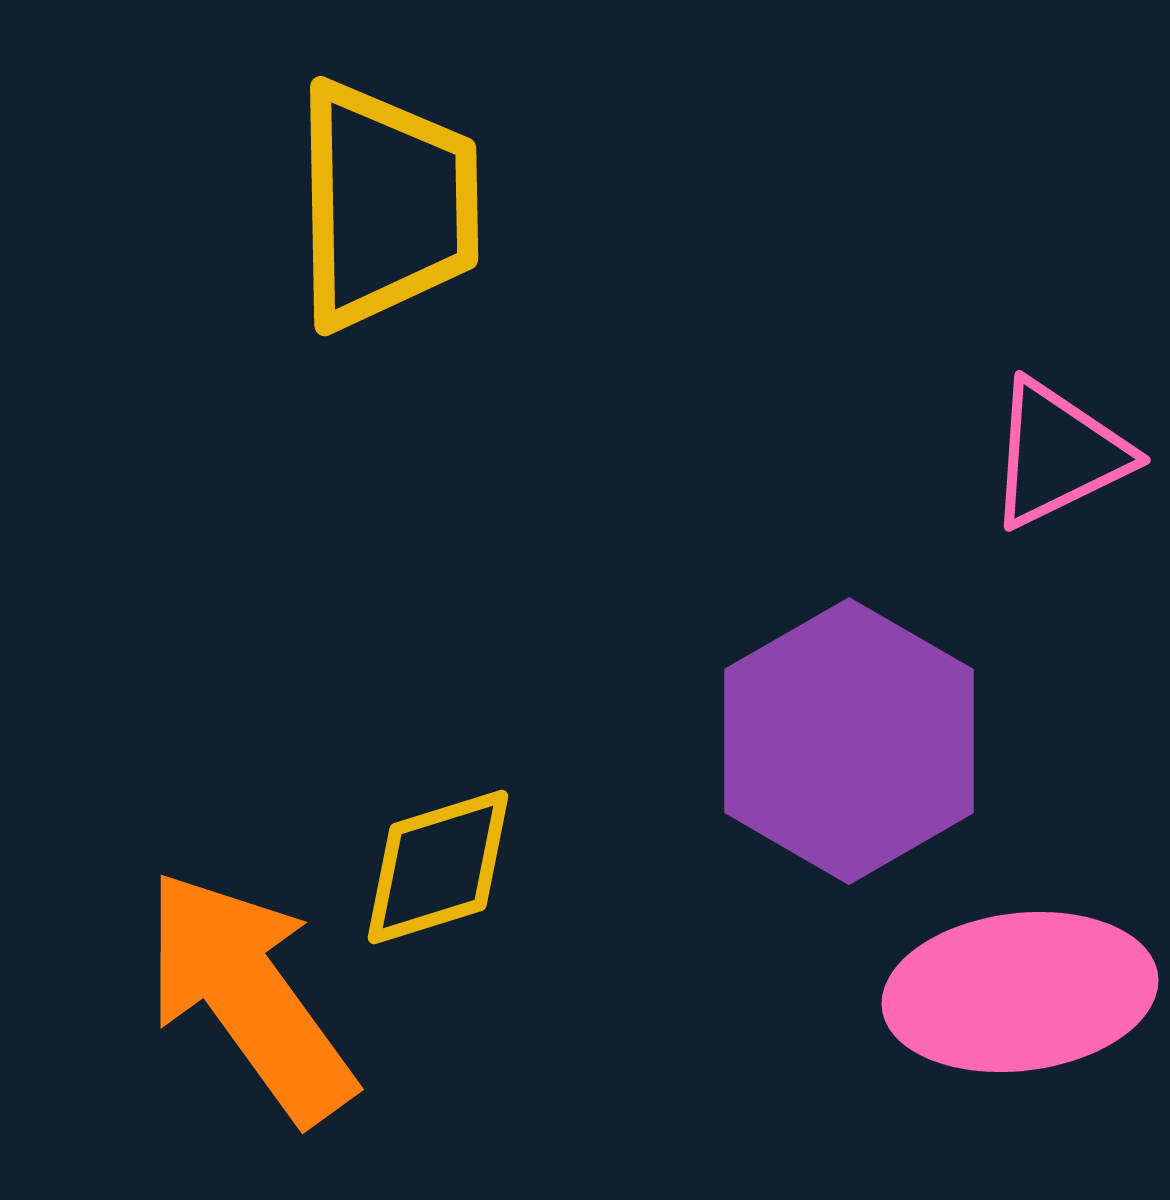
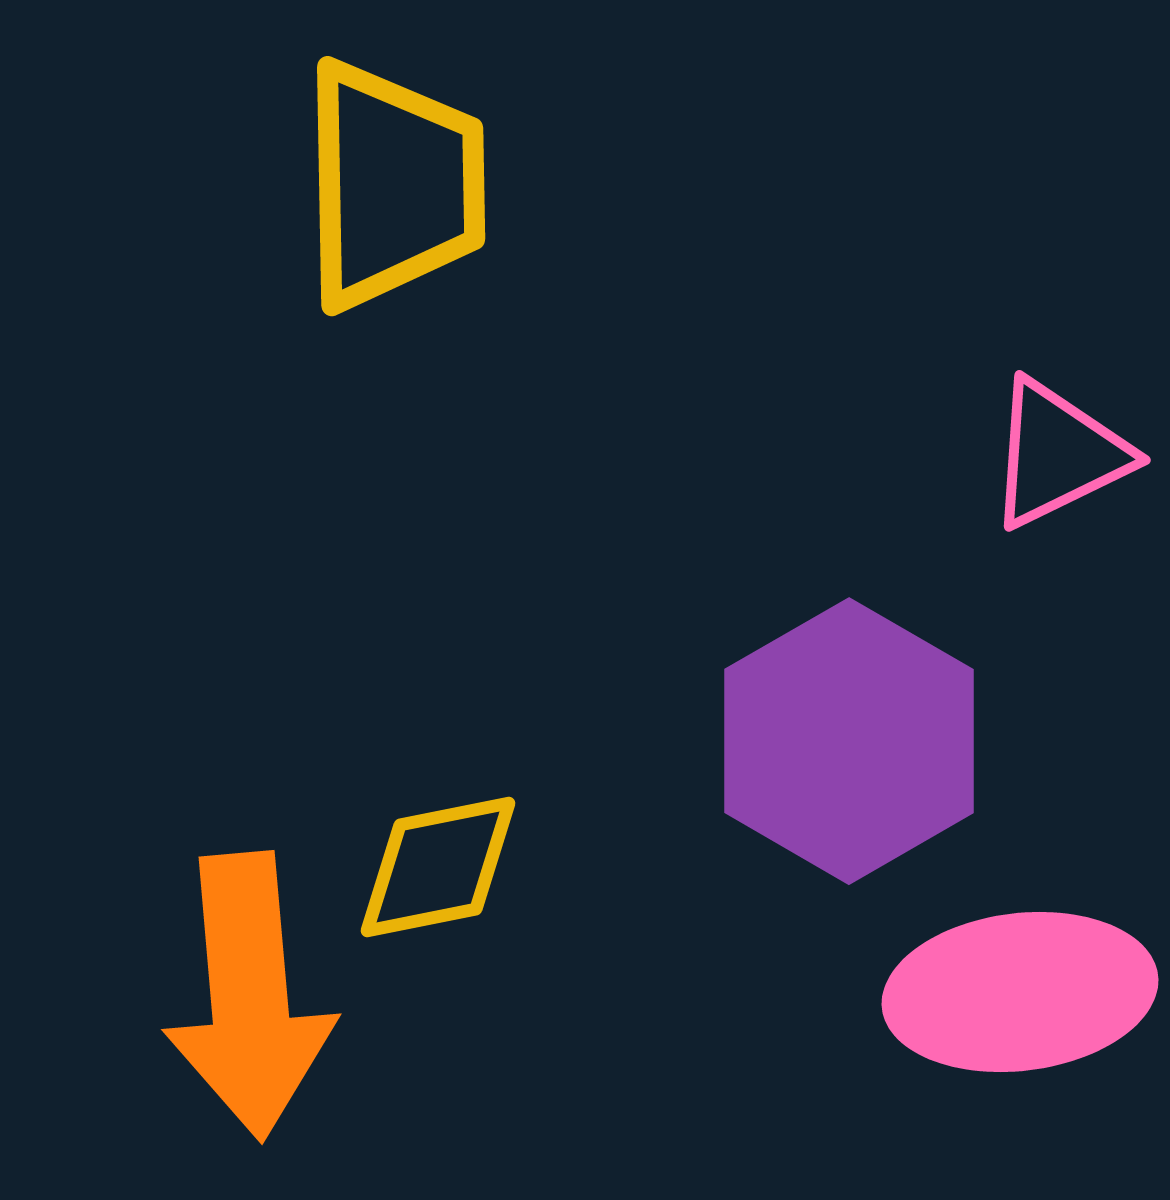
yellow trapezoid: moved 7 px right, 20 px up
yellow diamond: rotated 6 degrees clockwise
orange arrow: rotated 149 degrees counterclockwise
